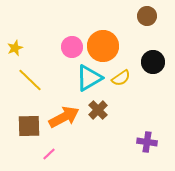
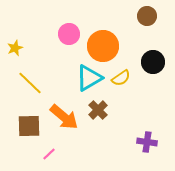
pink circle: moved 3 px left, 13 px up
yellow line: moved 3 px down
orange arrow: rotated 68 degrees clockwise
